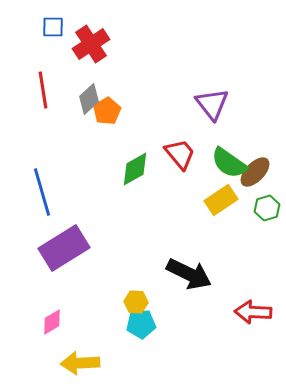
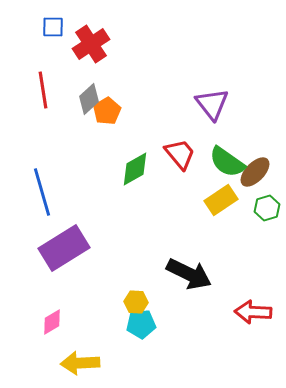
green semicircle: moved 2 px left, 1 px up
